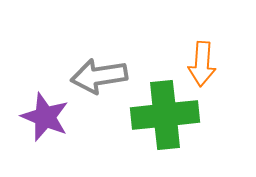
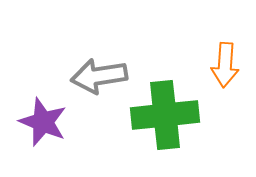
orange arrow: moved 23 px right, 1 px down
purple star: moved 2 px left, 5 px down
